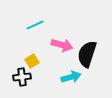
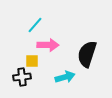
cyan line: rotated 24 degrees counterclockwise
pink arrow: moved 14 px left; rotated 15 degrees counterclockwise
yellow square: rotated 32 degrees clockwise
cyan arrow: moved 6 px left
